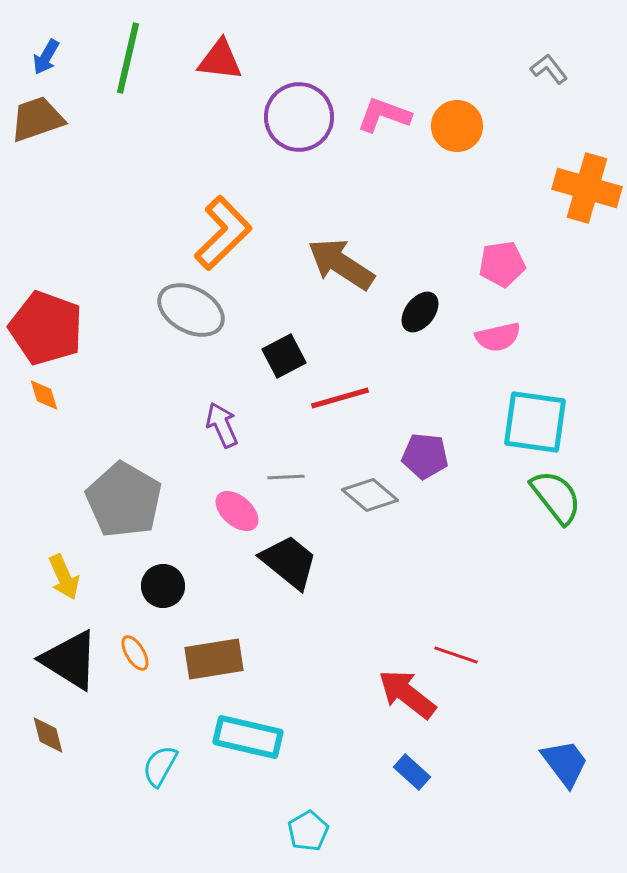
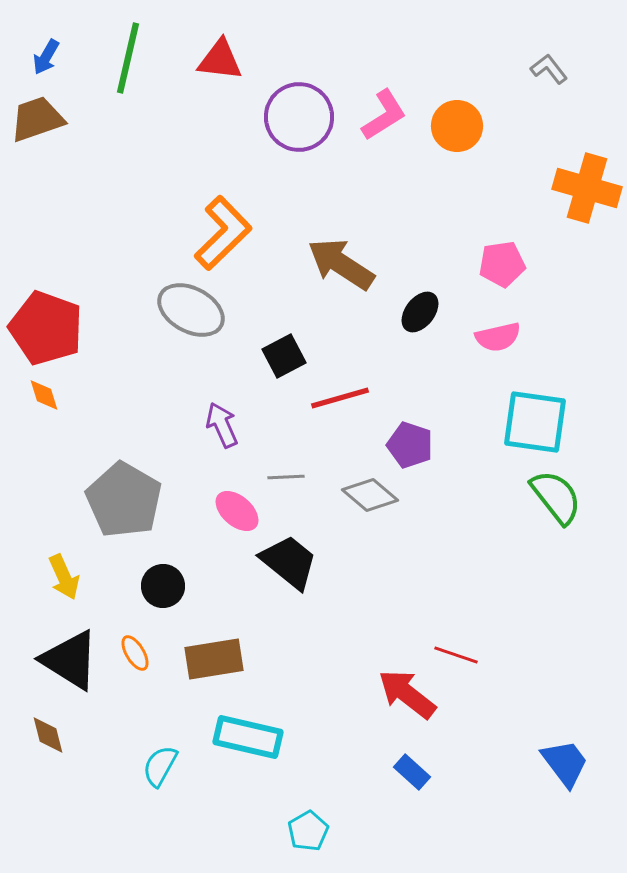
pink L-shape at (384, 115): rotated 128 degrees clockwise
purple pentagon at (425, 456): moved 15 px left, 11 px up; rotated 12 degrees clockwise
